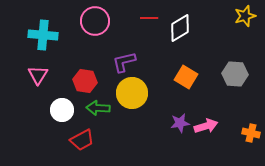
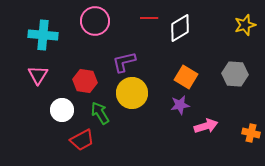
yellow star: moved 9 px down
green arrow: moved 2 px right, 5 px down; rotated 55 degrees clockwise
purple star: moved 18 px up
